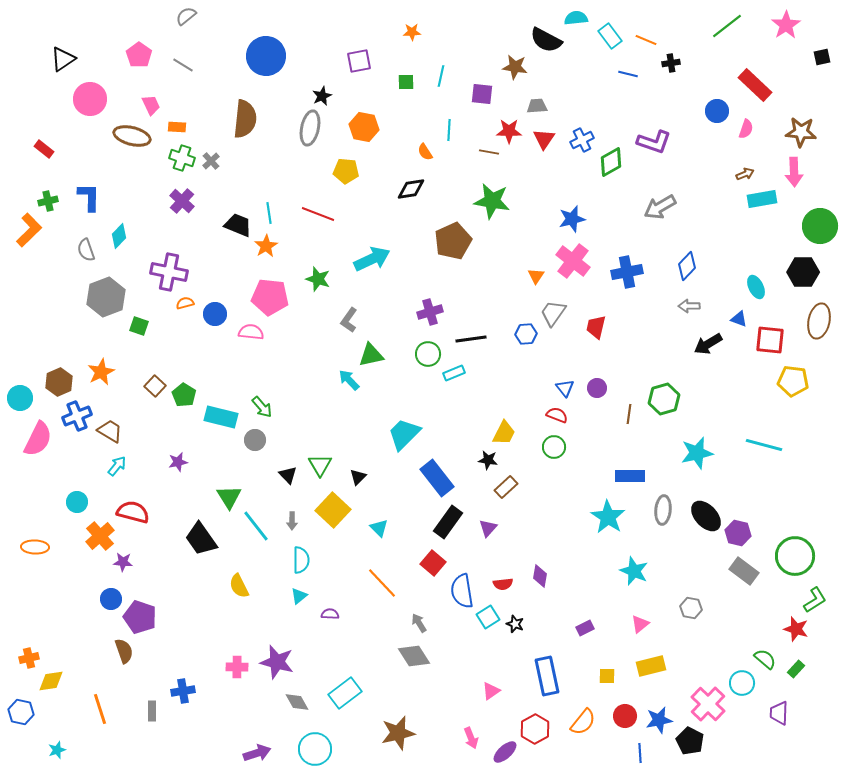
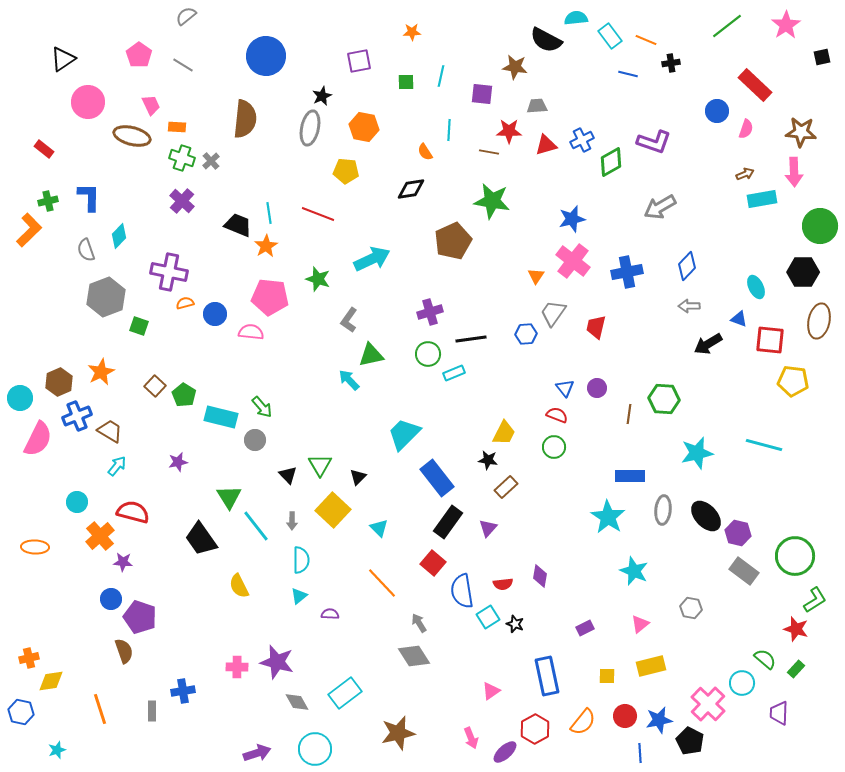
pink circle at (90, 99): moved 2 px left, 3 px down
red triangle at (544, 139): moved 2 px right, 6 px down; rotated 40 degrees clockwise
green hexagon at (664, 399): rotated 20 degrees clockwise
